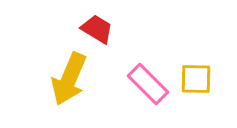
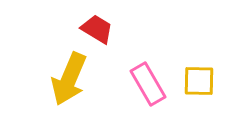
yellow square: moved 3 px right, 2 px down
pink rectangle: rotated 15 degrees clockwise
